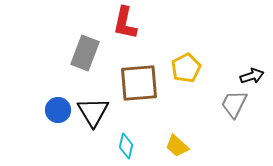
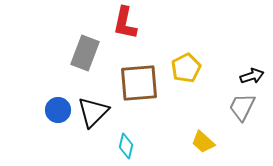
gray trapezoid: moved 8 px right, 3 px down
black triangle: rotated 16 degrees clockwise
yellow trapezoid: moved 26 px right, 4 px up
